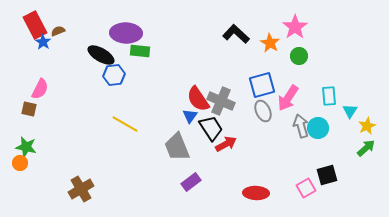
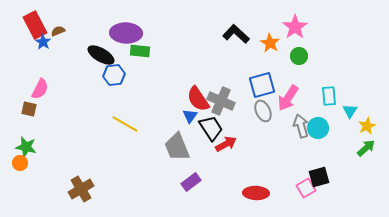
black square: moved 8 px left, 2 px down
